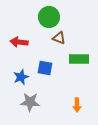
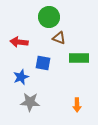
green rectangle: moved 1 px up
blue square: moved 2 px left, 5 px up
